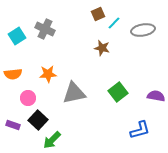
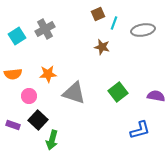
cyan line: rotated 24 degrees counterclockwise
gray cross: rotated 36 degrees clockwise
brown star: moved 1 px up
gray triangle: rotated 30 degrees clockwise
pink circle: moved 1 px right, 2 px up
green arrow: rotated 30 degrees counterclockwise
